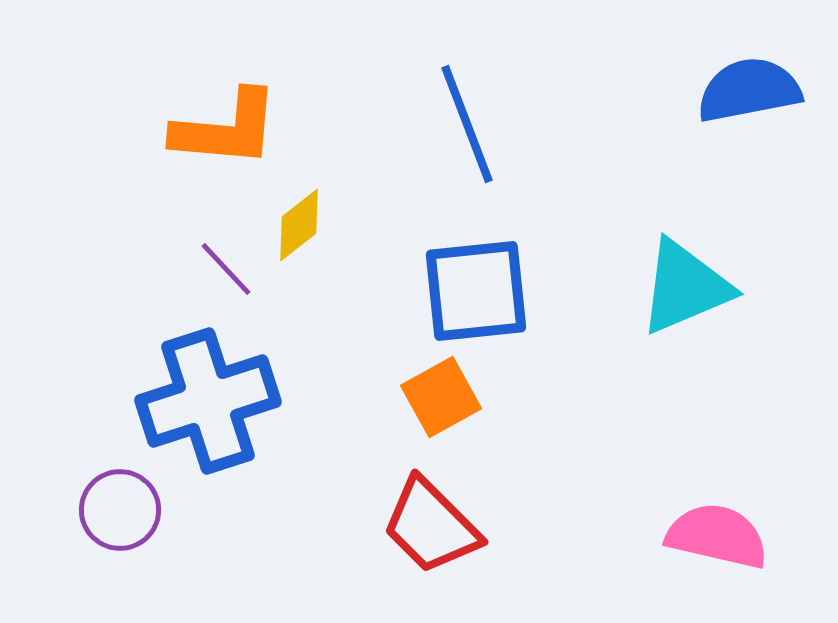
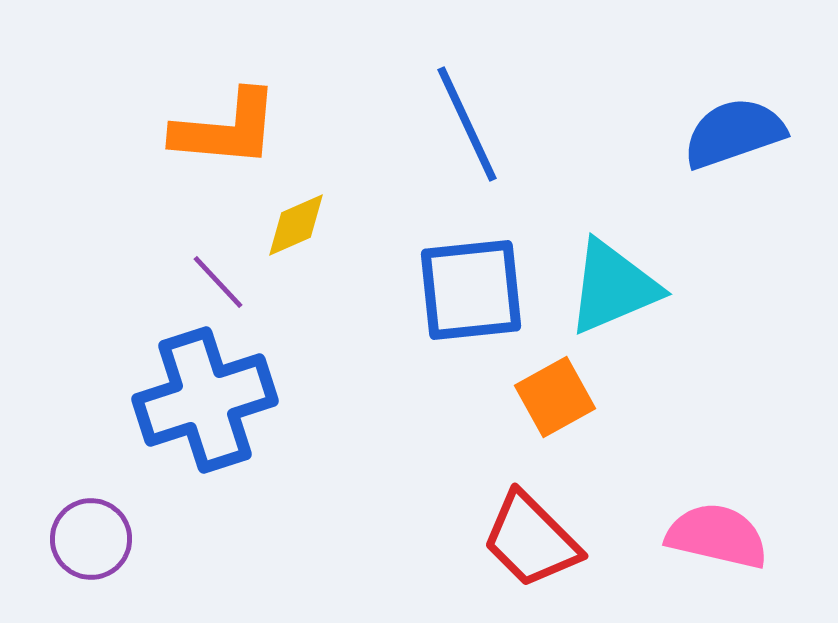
blue semicircle: moved 15 px left, 43 px down; rotated 8 degrees counterclockwise
blue line: rotated 4 degrees counterclockwise
yellow diamond: moved 3 px left; rotated 14 degrees clockwise
purple line: moved 8 px left, 13 px down
cyan triangle: moved 72 px left
blue square: moved 5 px left, 1 px up
orange square: moved 114 px right
blue cross: moved 3 px left, 1 px up
purple circle: moved 29 px left, 29 px down
red trapezoid: moved 100 px right, 14 px down
